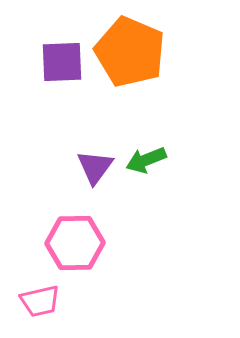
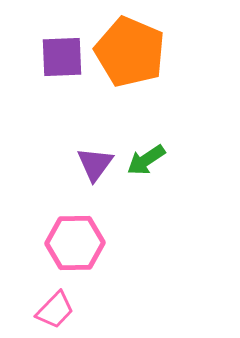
purple square: moved 5 px up
green arrow: rotated 12 degrees counterclockwise
purple triangle: moved 3 px up
pink trapezoid: moved 15 px right, 9 px down; rotated 33 degrees counterclockwise
